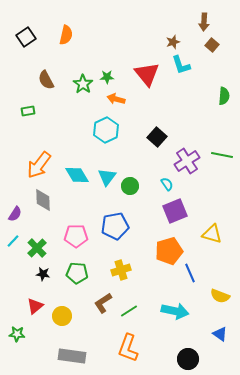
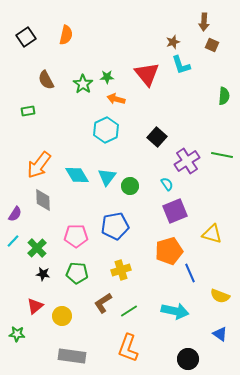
brown square at (212, 45): rotated 16 degrees counterclockwise
